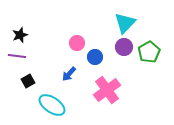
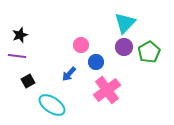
pink circle: moved 4 px right, 2 px down
blue circle: moved 1 px right, 5 px down
